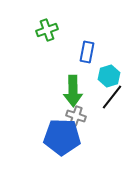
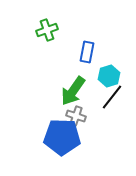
green arrow: rotated 36 degrees clockwise
